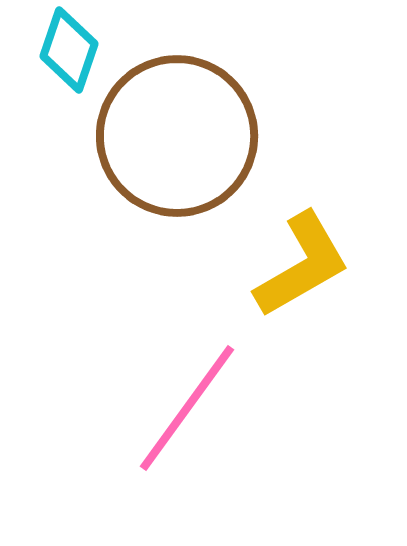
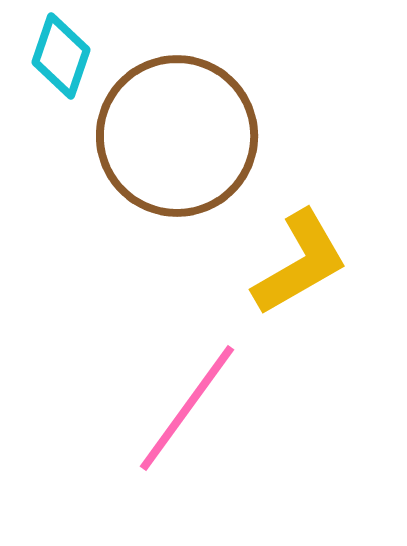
cyan diamond: moved 8 px left, 6 px down
yellow L-shape: moved 2 px left, 2 px up
